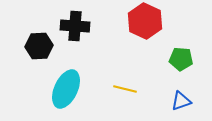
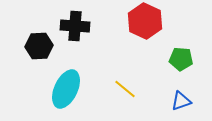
yellow line: rotated 25 degrees clockwise
